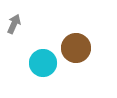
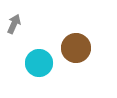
cyan circle: moved 4 px left
